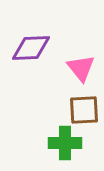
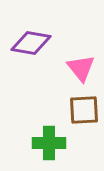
purple diamond: moved 5 px up; rotated 12 degrees clockwise
green cross: moved 16 px left
